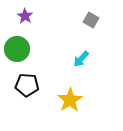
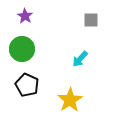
gray square: rotated 28 degrees counterclockwise
green circle: moved 5 px right
cyan arrow: moved 1 px left
black pentagon: rotated 20 degrees clockwise
